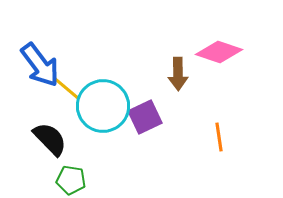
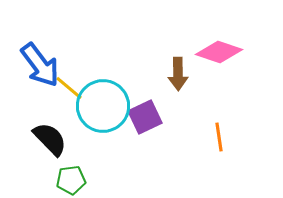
yellow line: moved 3 px right
green pentagon: rotated 16 degrees counterclockwise
